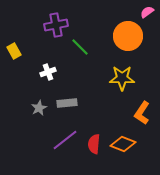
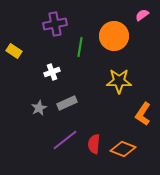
pink semicircle: moved 5 px left, 3 px down
purple cross: moved 1 px left, 1 px up
orange circle: moved 14 px left
green line: rotated 54 degrees clockwise
yellow rectangle: rotated 28 degrees counterclockwise
white cross: moved 4 px right
yellow star: moved 3 px left, 3 px down
gray rectangle: rotated 18 degrees counterclockwise
orange L-shape: moved 1 px right, 1 px down
orange diamond: moved 5 px down
